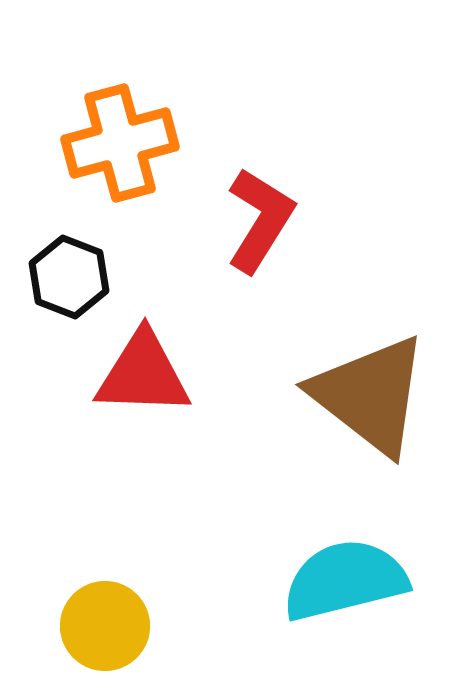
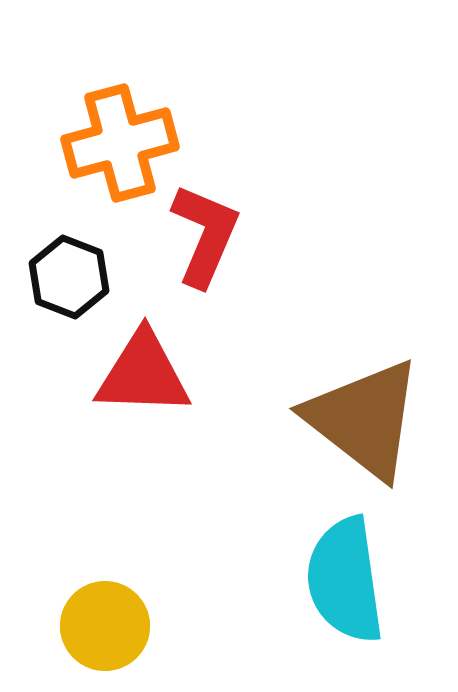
red L-shape: moved 55 px left, 15 px down; rotated 9 degrees counterclockwise
brown triangle: moved 6 px left, 24 px down
cyan semicircle: rotated 84 degrees counterclockwise
